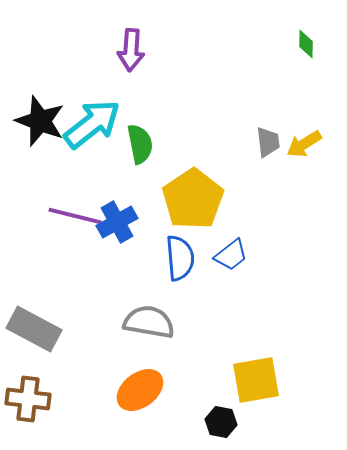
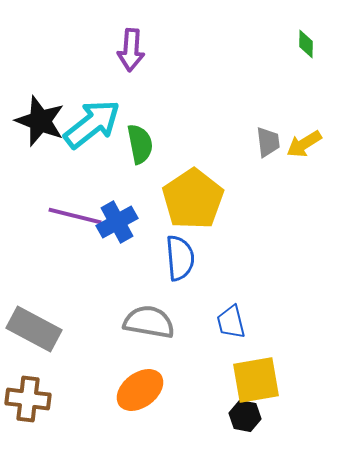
blue trapezoid: moved 67 px down; rotated 114 degrees clockwise
black hexagon: moved 24 px right, 6 px up
